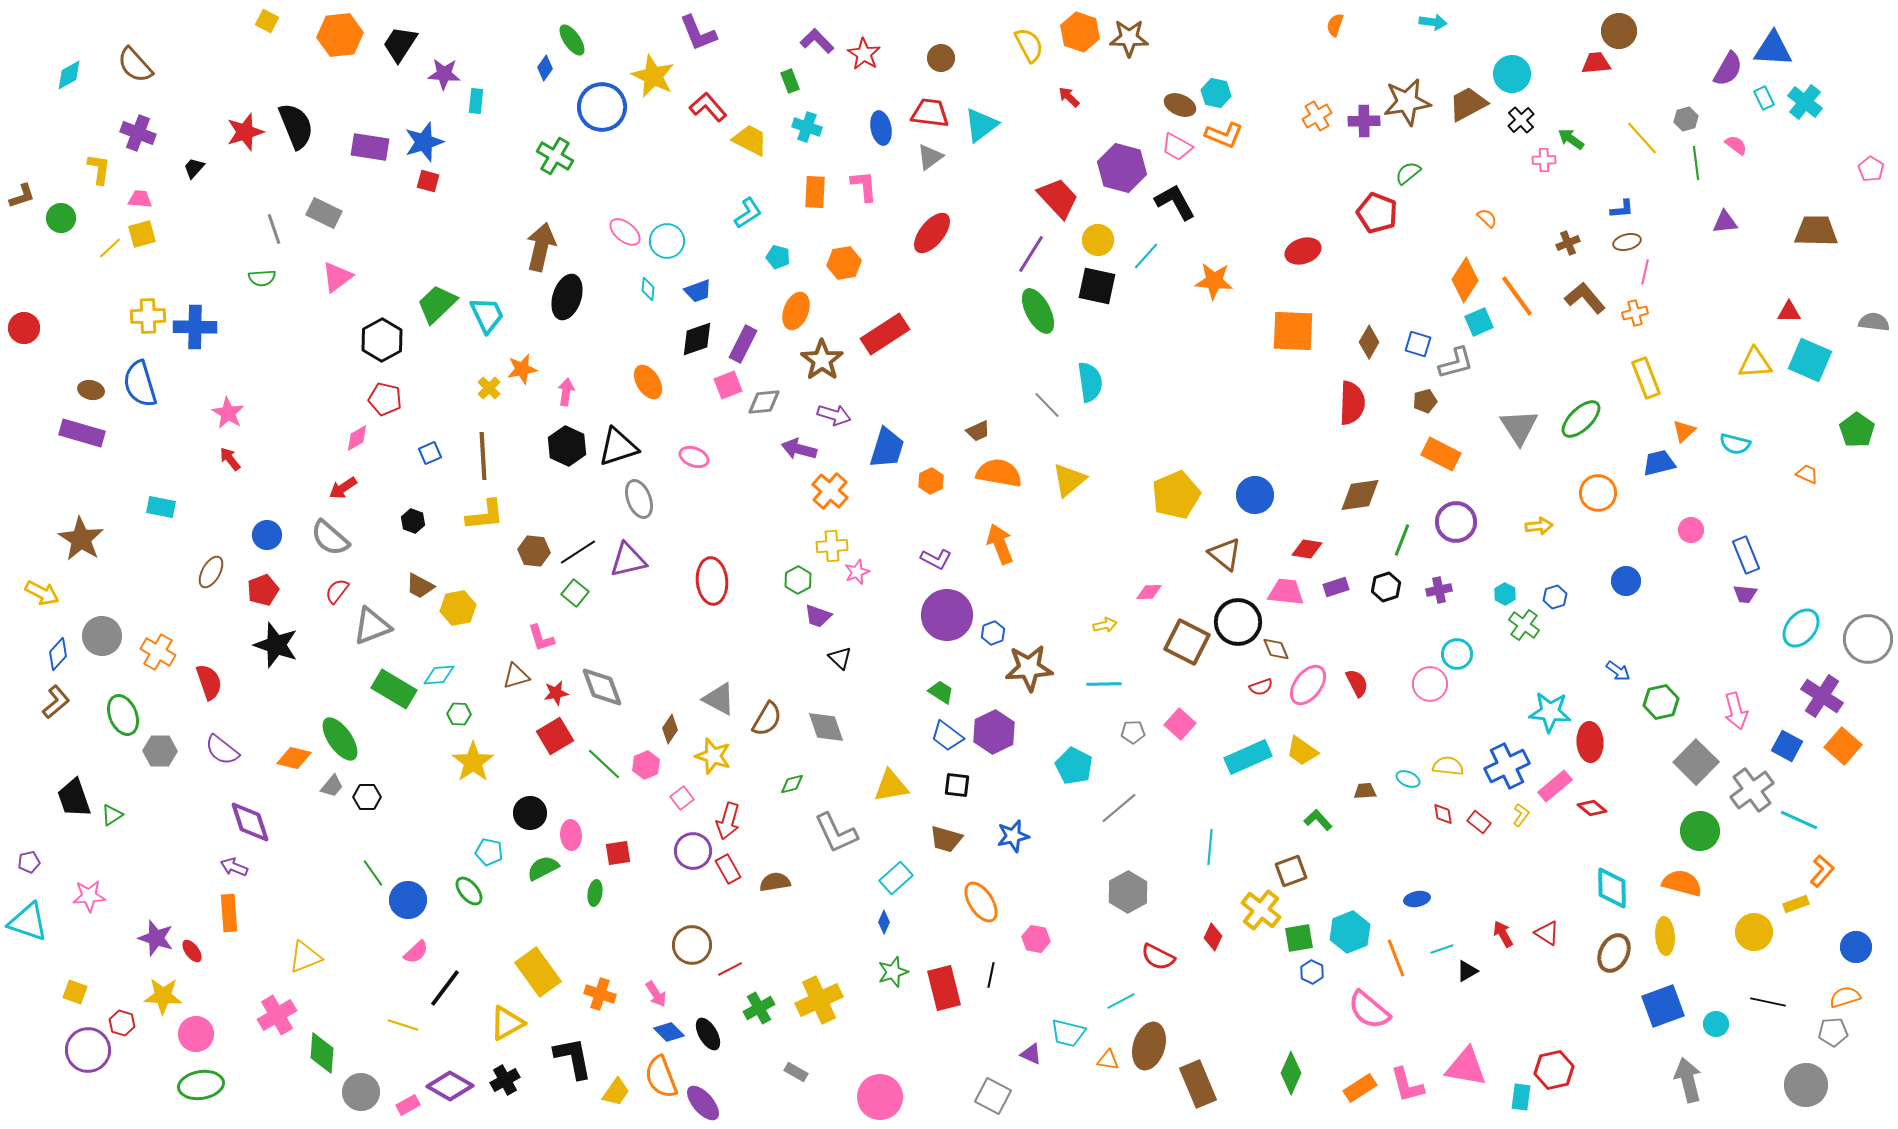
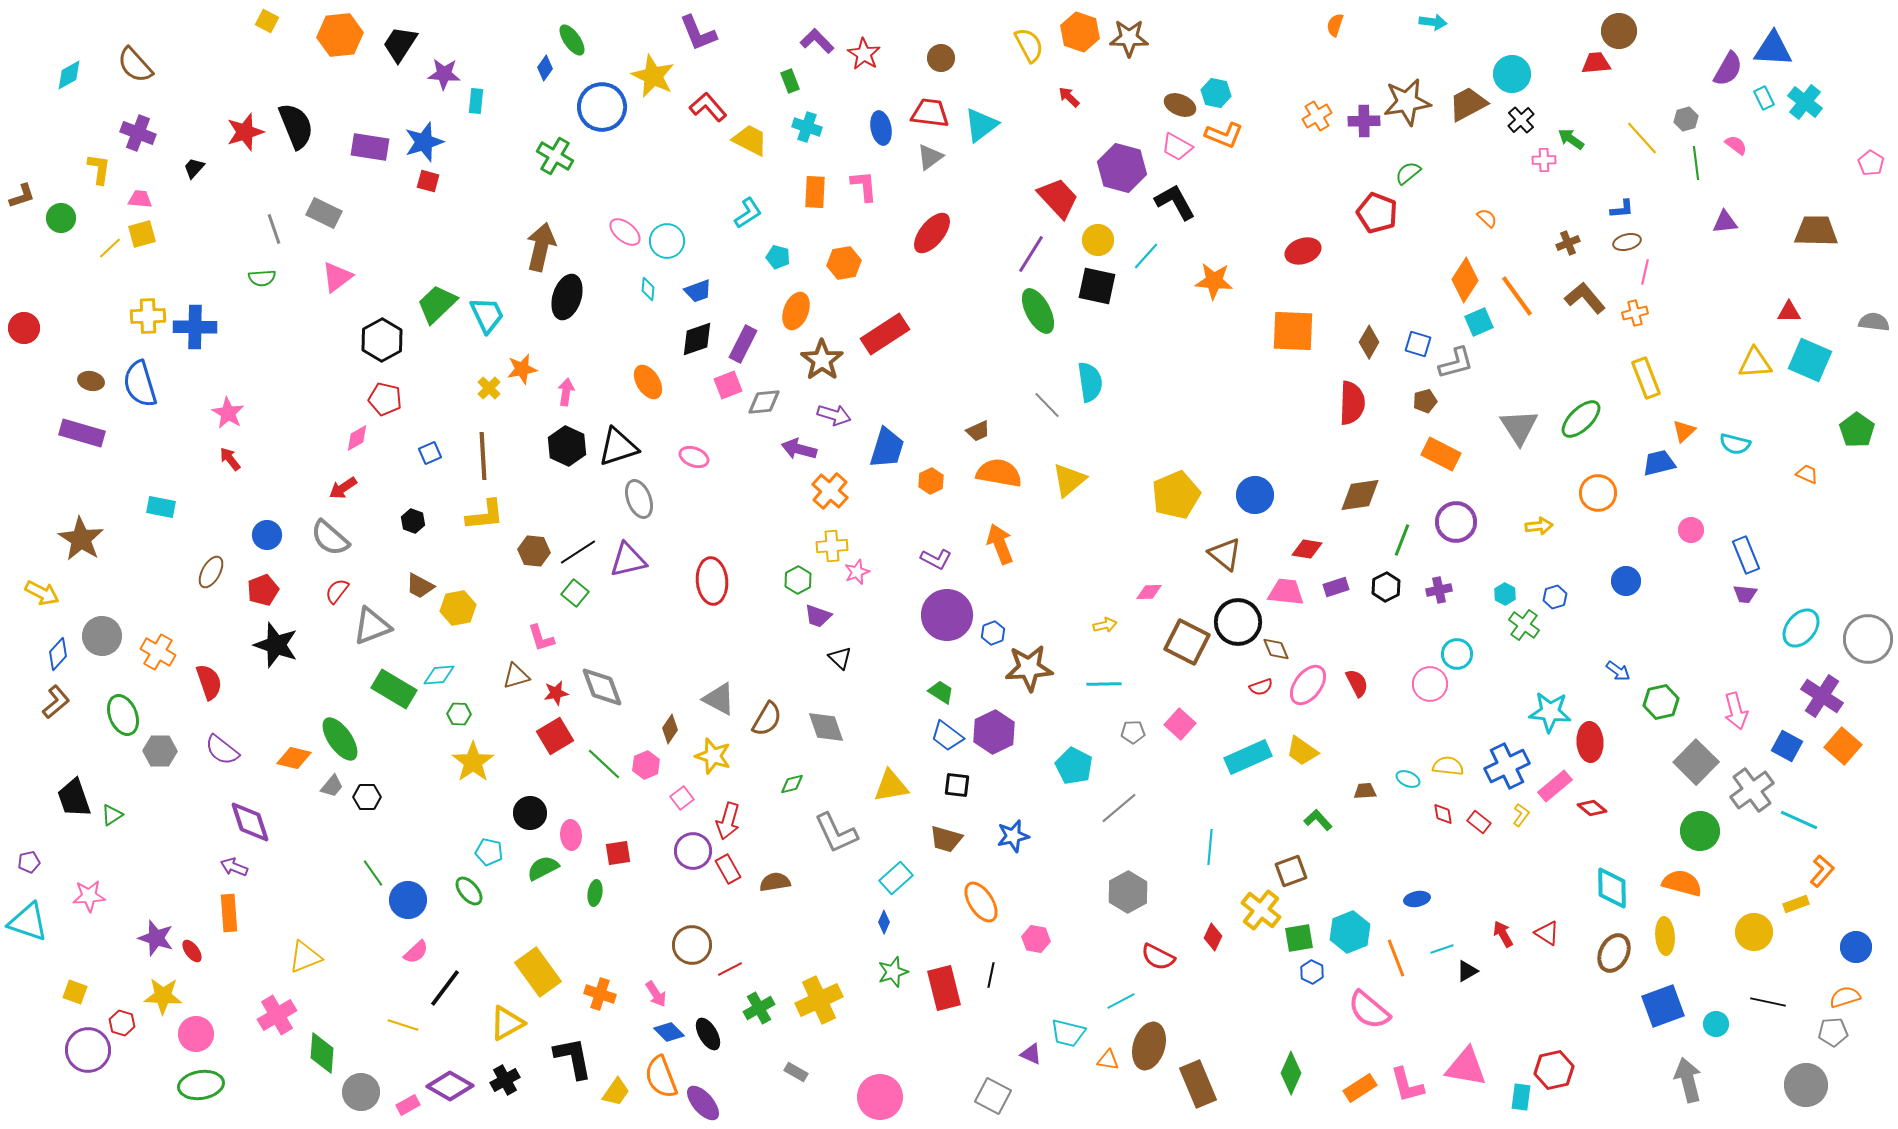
pink pentagon at (1871, 169): moved 6 px up
brown ellipse at (91, 390): moved 9 px up
black hexagon at (1386, 587): rotated 8 degrees counterclockwise
